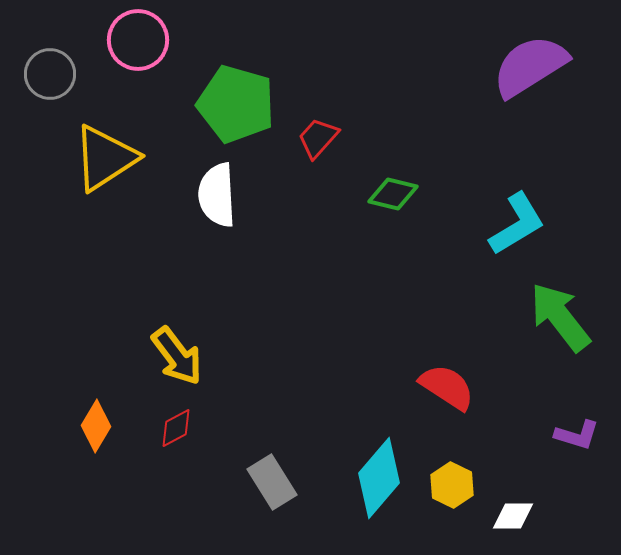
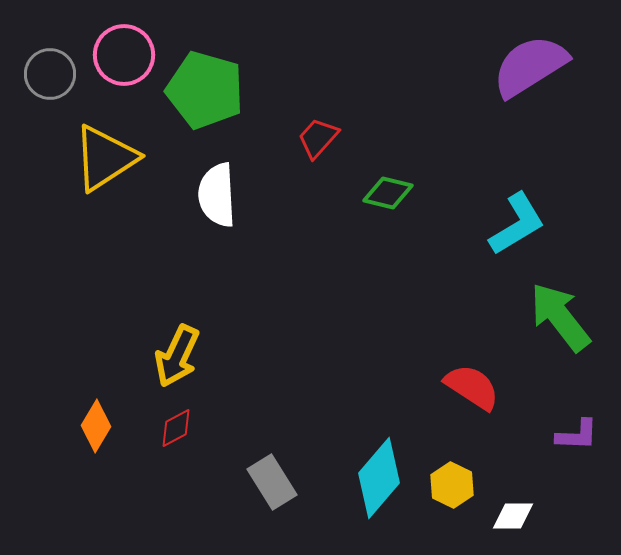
pink circle: moved 14 px left, 15 px down
green pentagon: moved 31 px left, 14 px up
green diamond: moved 5 px left, 1 px up
yellow arrow: rotated 62 degrees clockwise
red semicircle: moved 25 px right
purple L-shape: rotated 15 degrees counterclockwise
